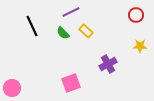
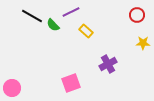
red circle: moved 1 px right
black line: moved 10 px up; rotated 35 degrees counterclockwise
green semicircle: moved 10 px left, 8 px up
yellow star: moved 3 px right, 3 px up
